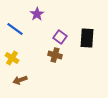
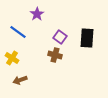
blue line: moved 3 px right, 3 px down
